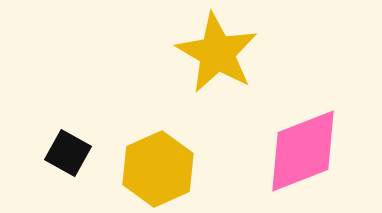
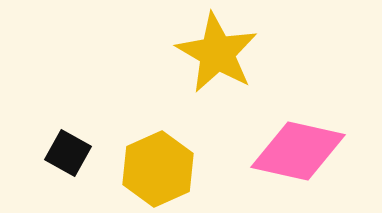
pink diamond: moved 5 px left; rotated 34 degrees clockwise
